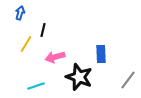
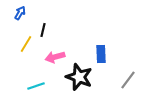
blue arrow: rotated 16 degrees clockwise
